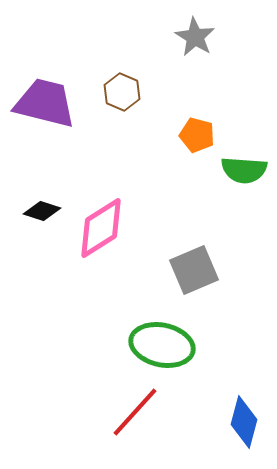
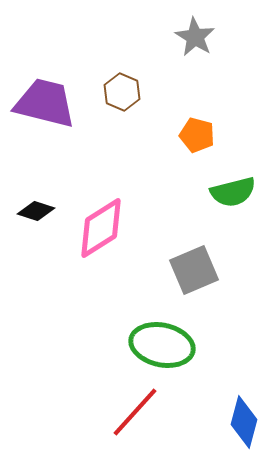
green semicircle: moved 11 px left, 22 px down; rotated 18 degrees counterclockwise
black diamond: moved 6 px left
